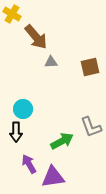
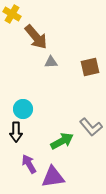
gray L-shape: rotated 20 degrees counterclockwise
